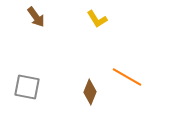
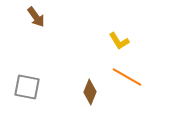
yellow L-shape: moved 22 px right, 22 px down
